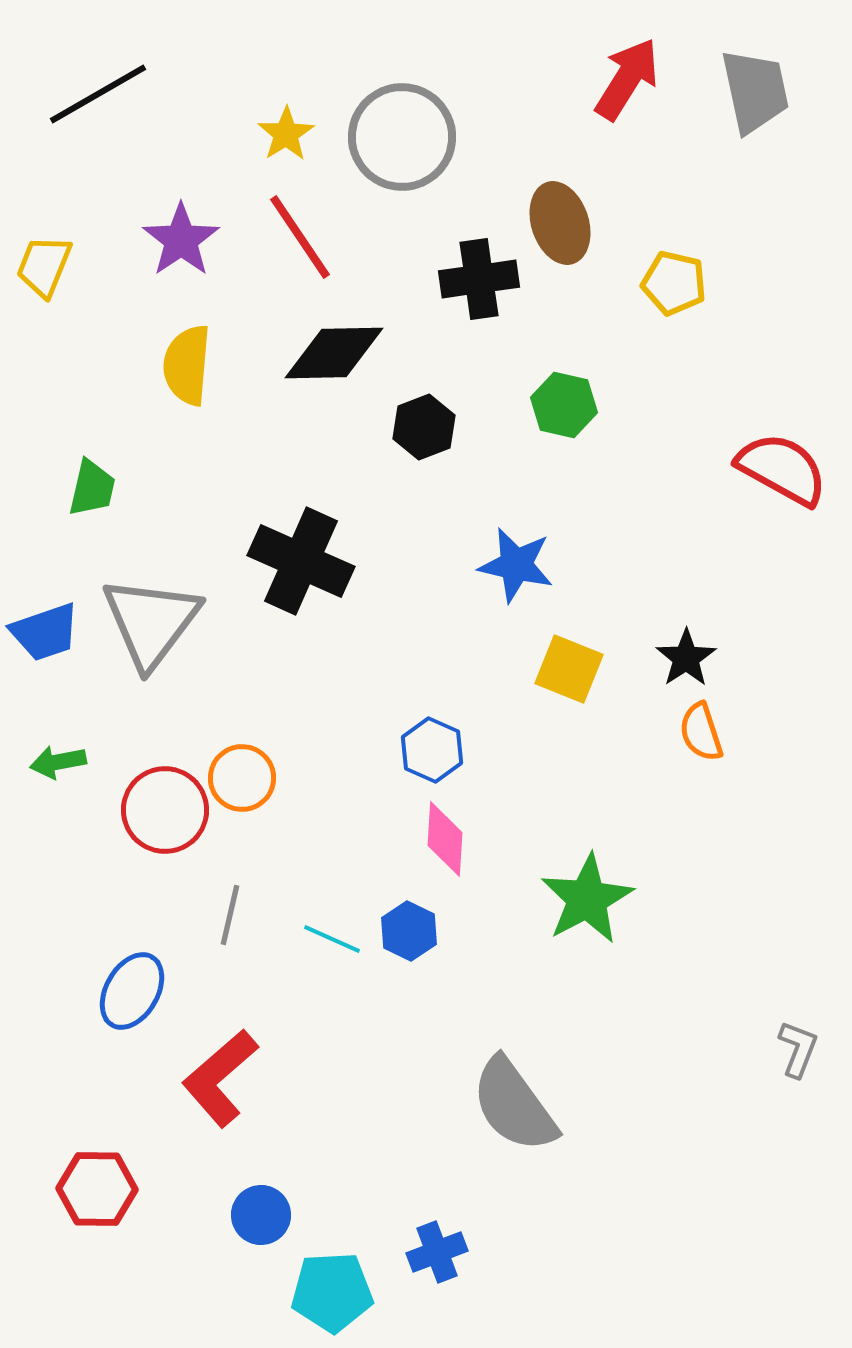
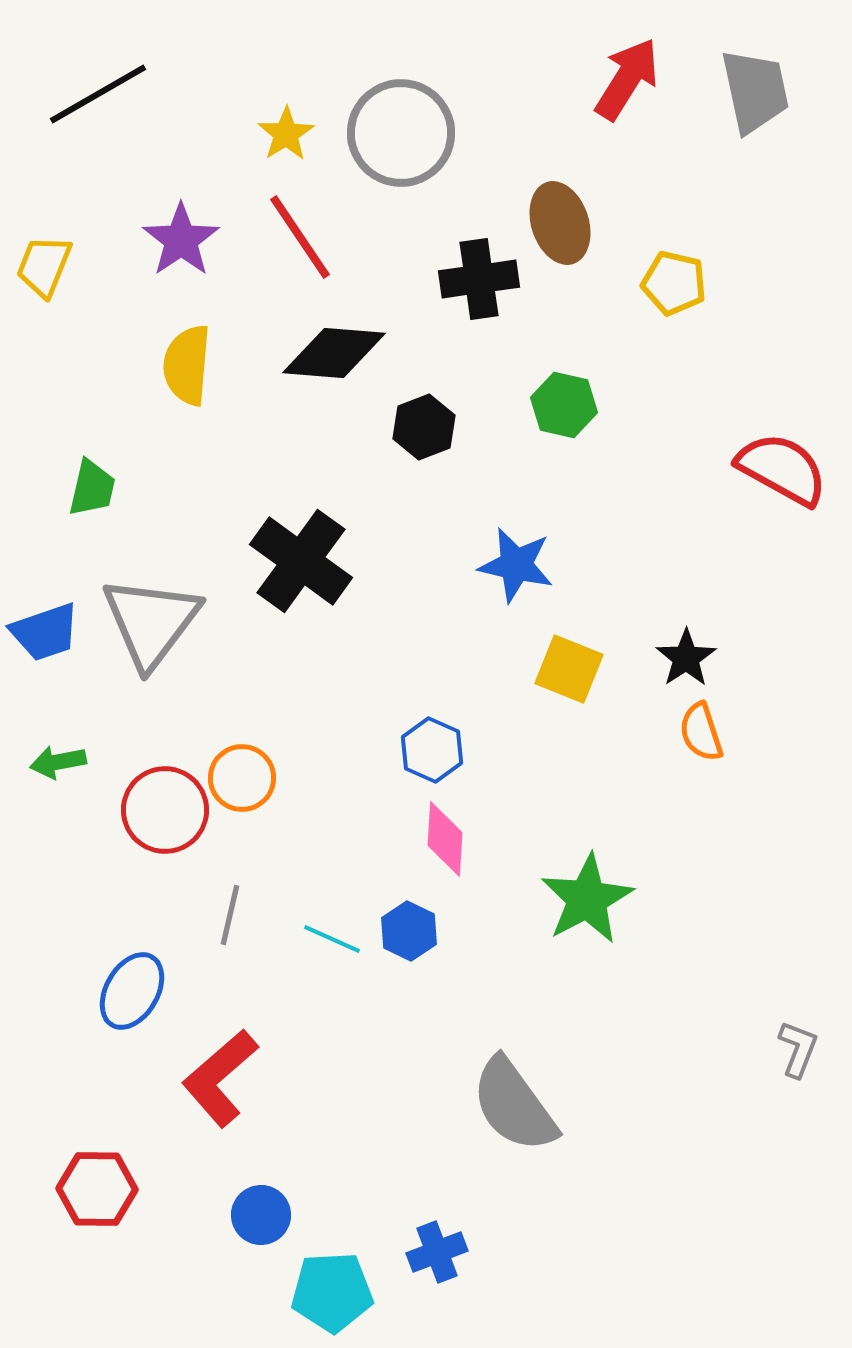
gray circle at (402, 137): moved 1 px left, 4 px up
black diamond at (334, 353): rotated 6 degrees clockwise
black cross at (301, 561): rotated 12 degrees clockwise
